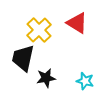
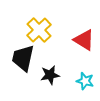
red triangle: moved 7 px right, 17 px down
black star: moved 4 px right, 3 px up
